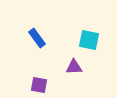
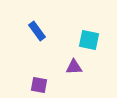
blue rectangle: moved 7 px up
